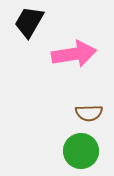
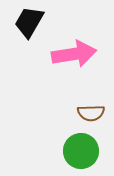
brown semicircle: moved 2 px right
